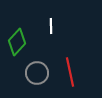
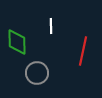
green diamond: rotated 44 degrees counterclockwise
red line: moved 13 px right, 21 px up; rotated 24 degrees clockwise
